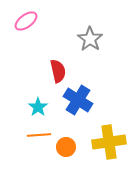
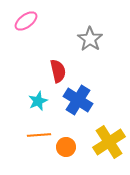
cyan star: moved 6 px up; rotated 12 degrees clockwise
yellow cross: rotated 24 degrees counterclockwise
